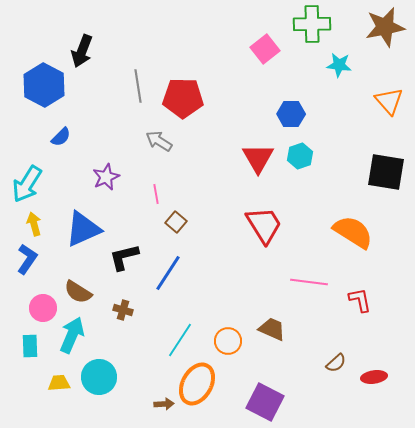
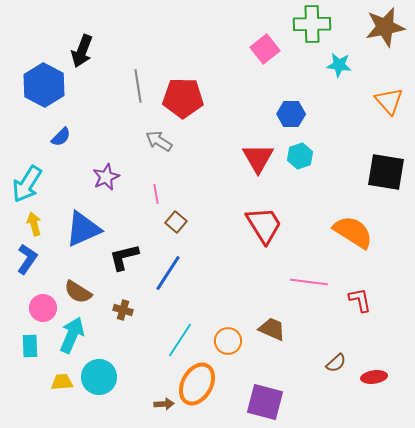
yellow trapezoid at (59, 383): moved 3 px right, 1 px up
purple square at (265, 402): rotated 12 degrees counterclockwise
